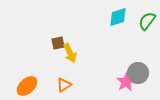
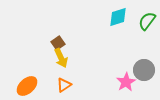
brown square: rotated 24 degrees counterclockwise
yellow arrow: moved 9 px left, 5 px down
gray circle: moved 6 px right, 3 px up
